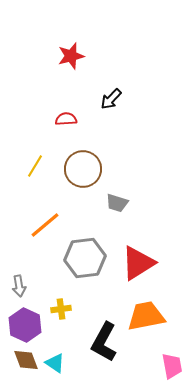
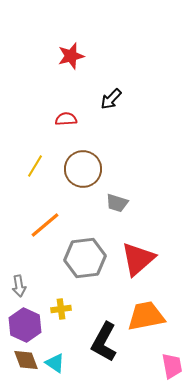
red triangle: moved 4 px up; rotated 9 degrees counterclockwise
